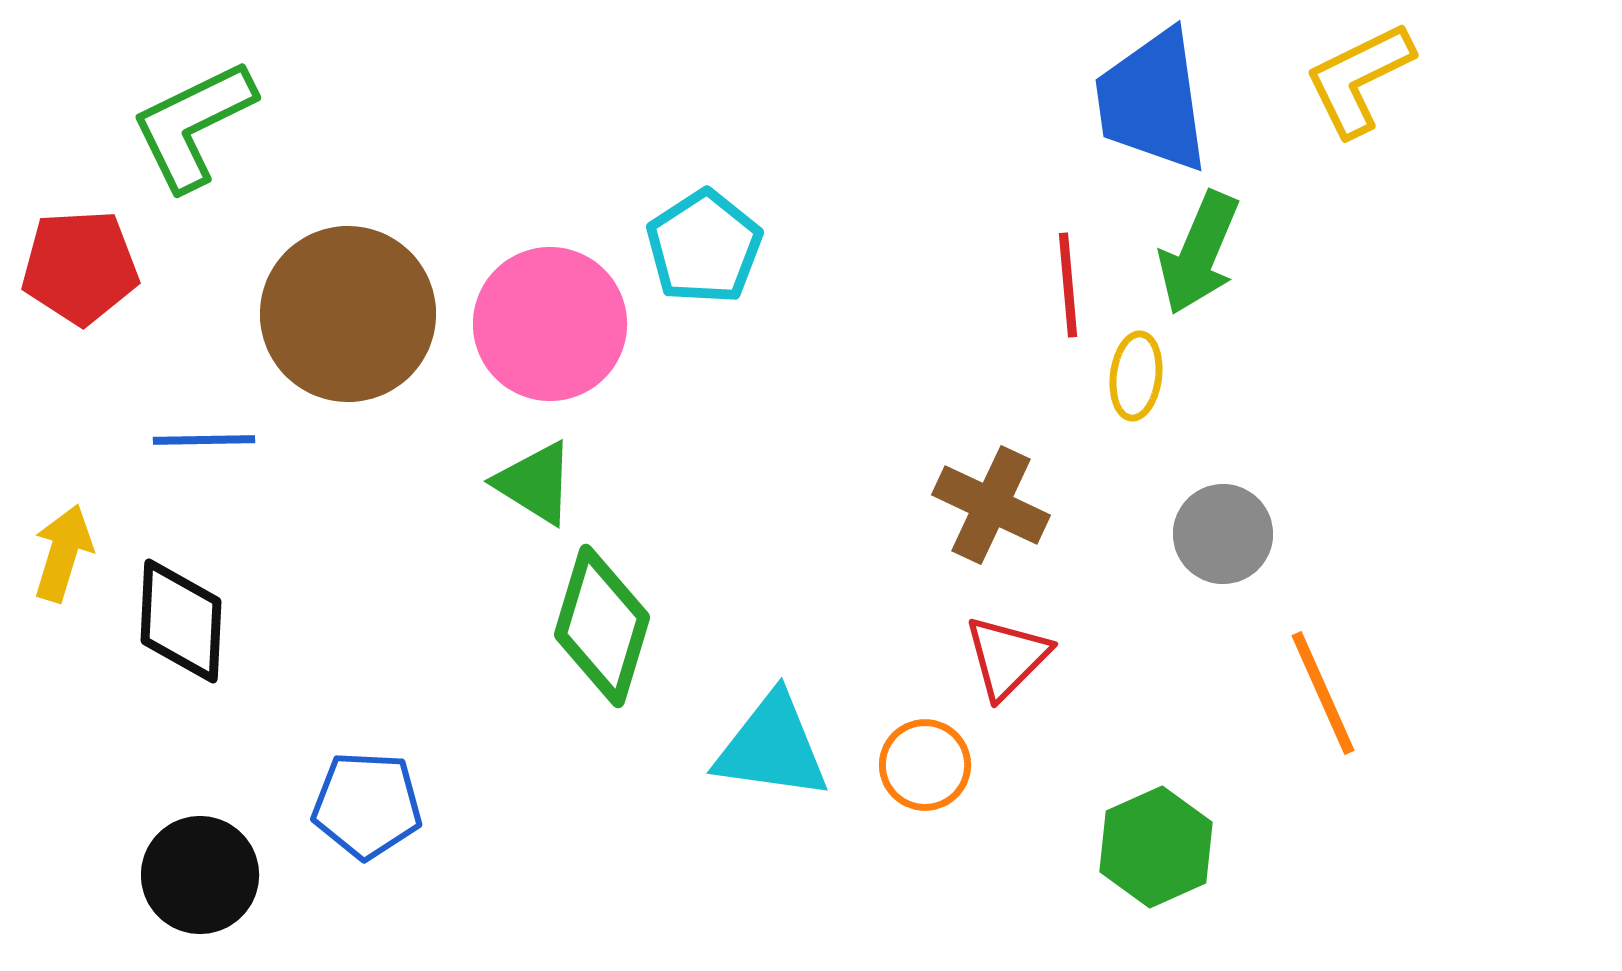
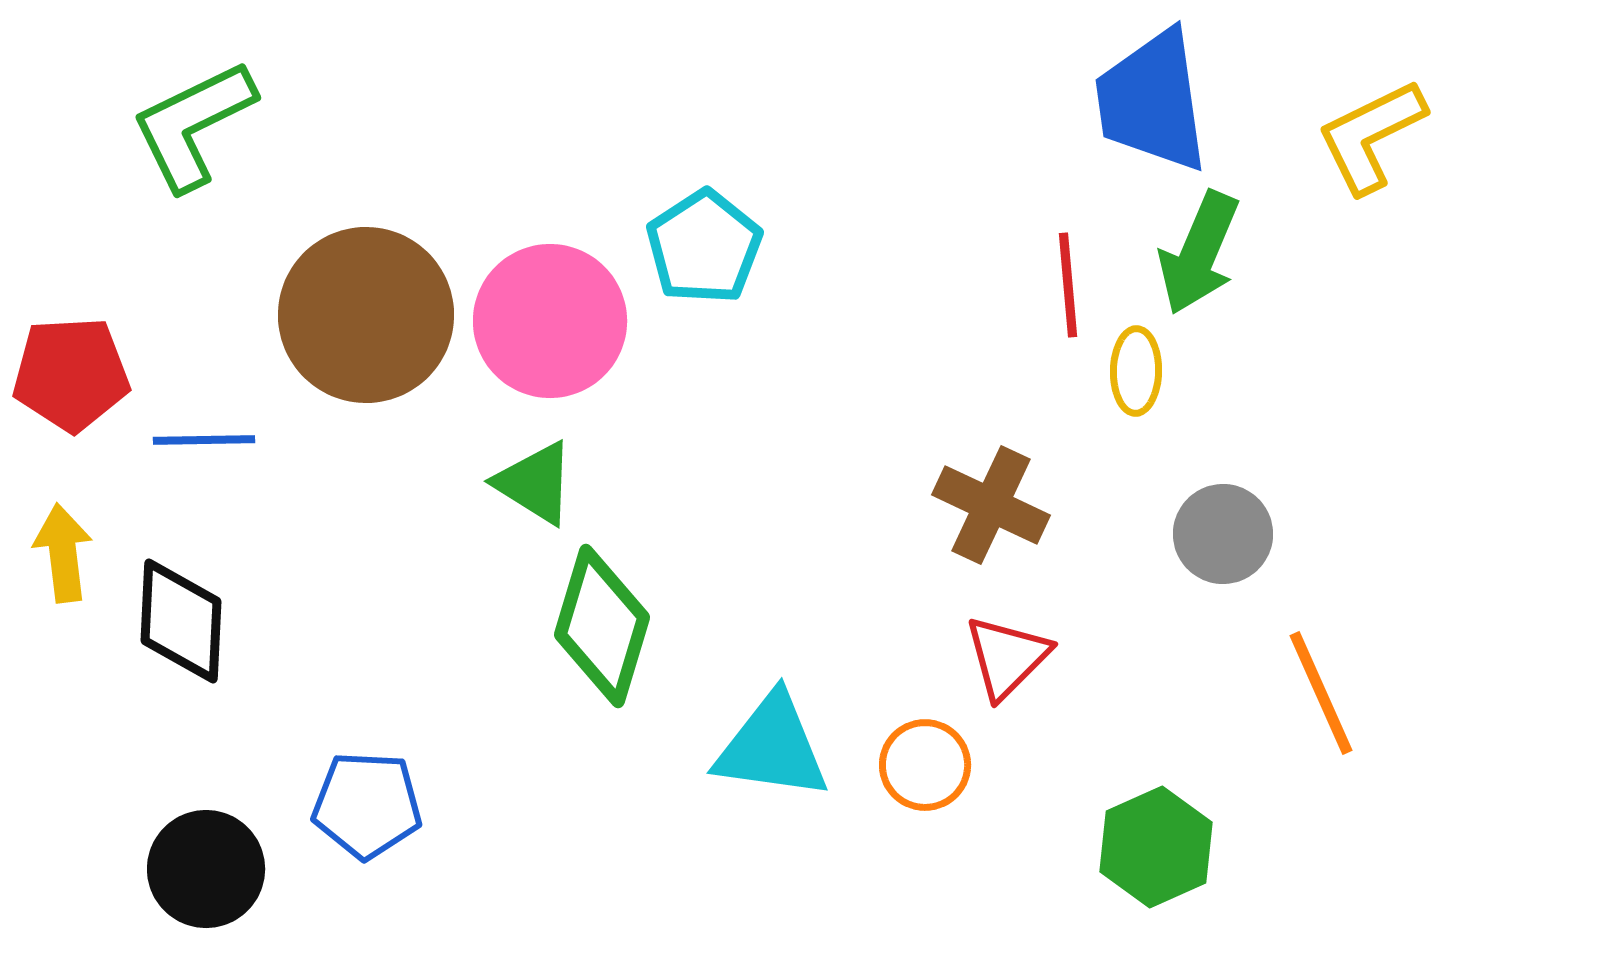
yellow L-shape: moved 12 px right, 57 px down
red pentagon: moved 9 px left, 107 px down
brown circle: moved 18 px right, 1 px down
pink circle: moved 3 px up
yellow ellipse: moved 5 px up; rotated 6 degrees counterclockwise
yellow arrow: rotated 24 degrees counterclockwise
orange line: moved 2 px left
black circle: moved 6 px right, 6 px up
